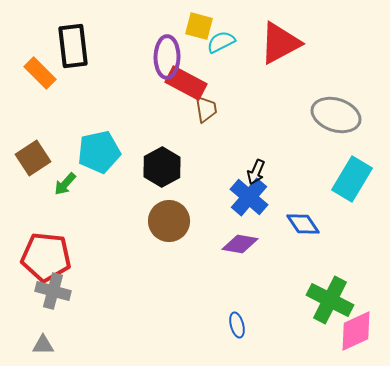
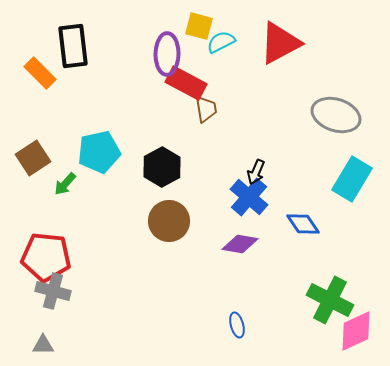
purple ellipse: moved 3 px up
